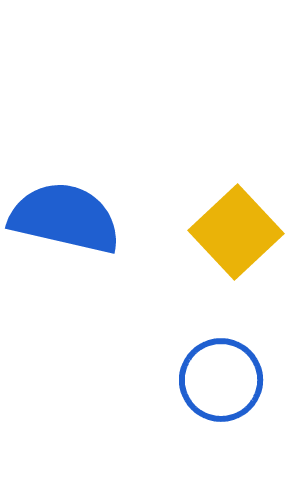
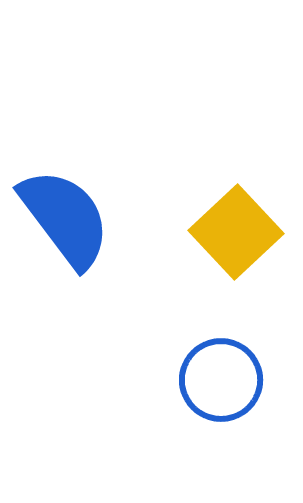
blue semicircle: rotated 40 degrees clockwise
